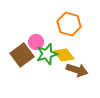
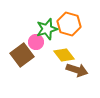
green star: moved 25 px up
